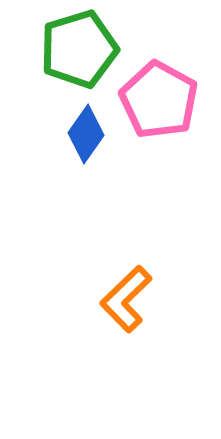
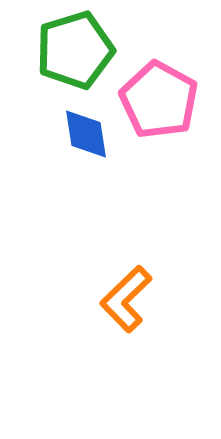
green pentagon: moved 4 px left, 1 px down
blue diamond: rotated 44 degrees counterclockwise
